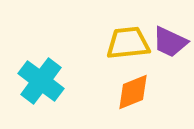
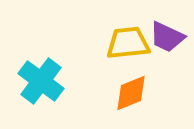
purple trapezoid: moved 3 px left, 5 px up
orange diamond: moved 2 px left, 1 px down
